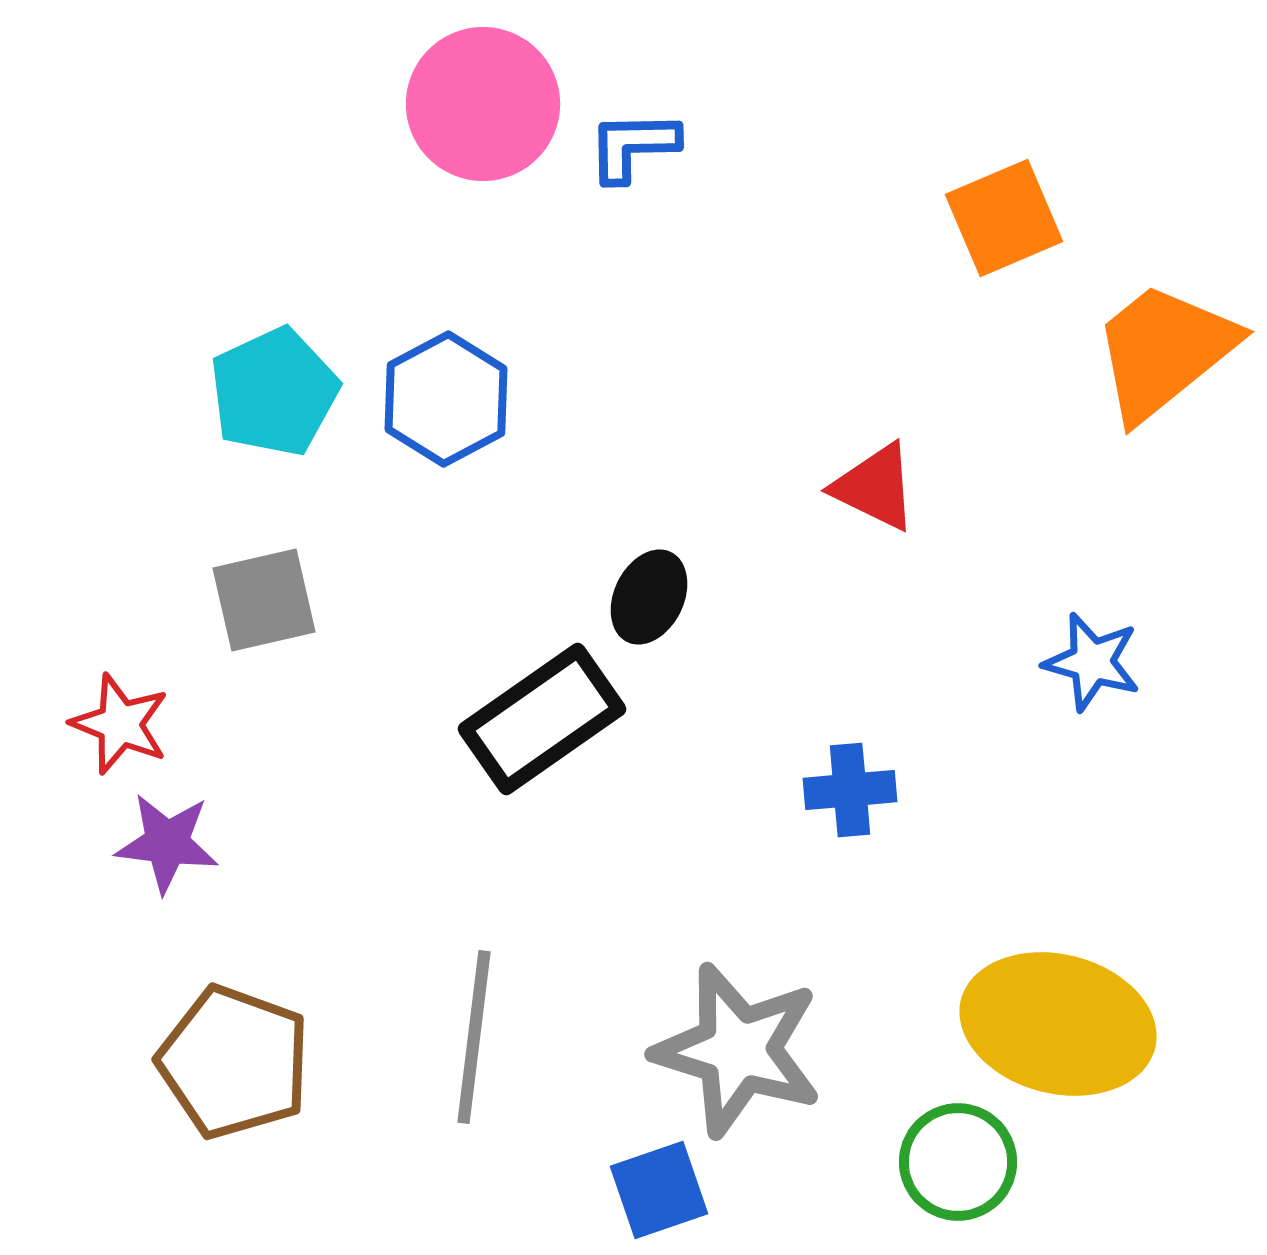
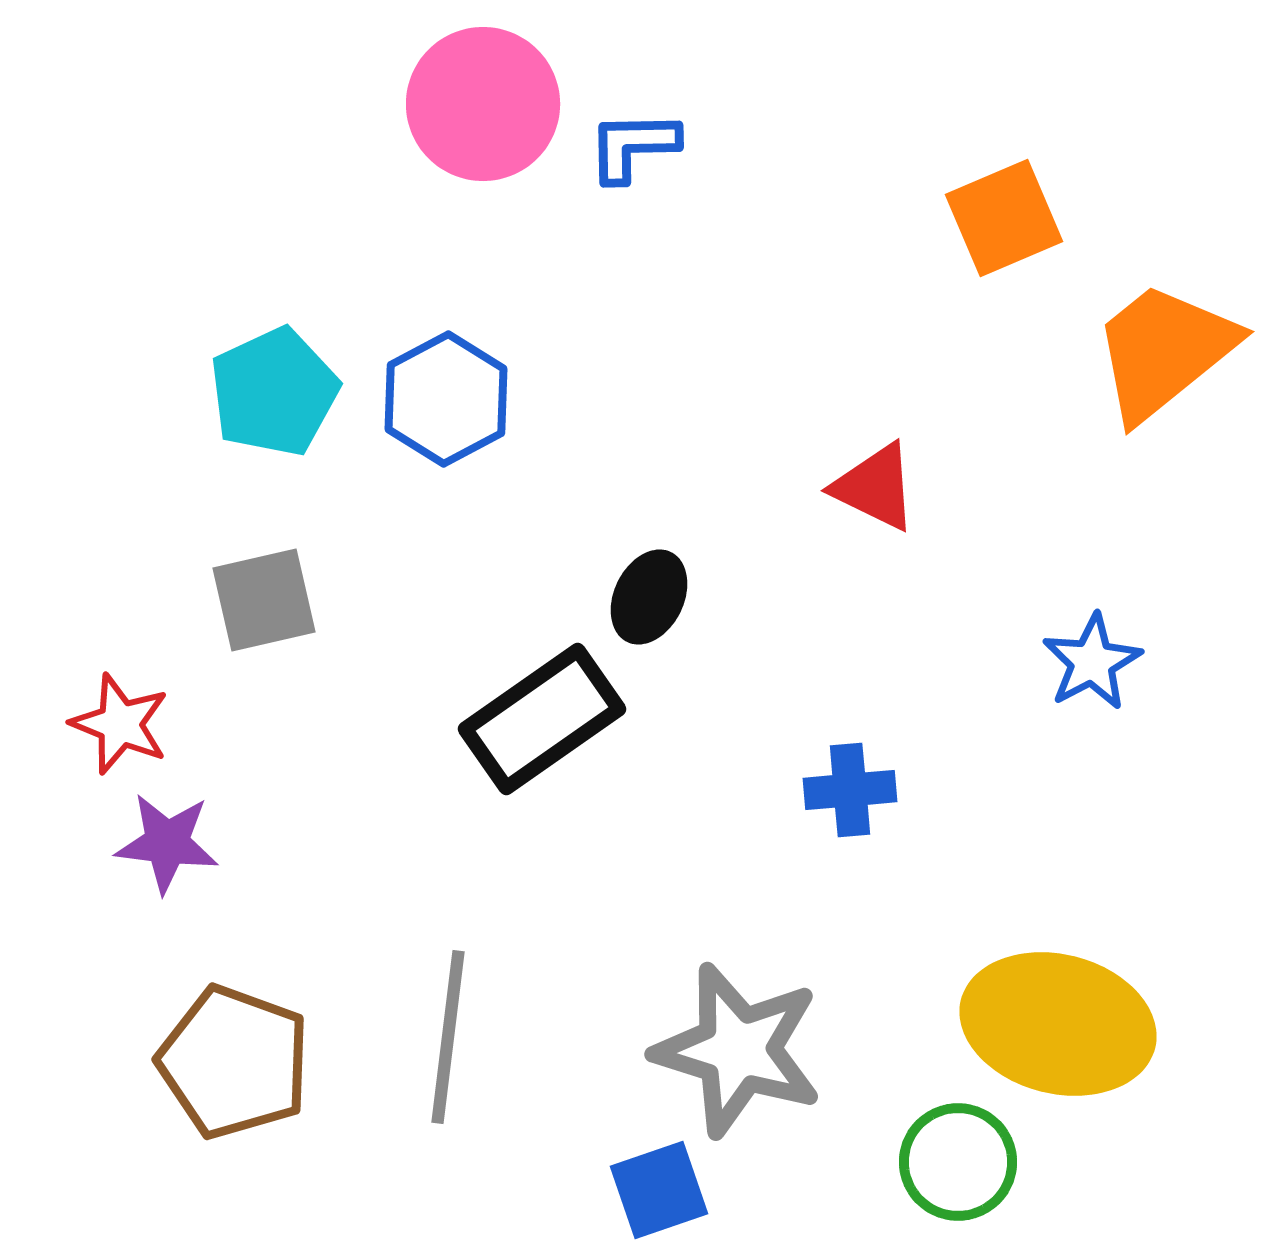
blue star: rotated 28 degrees clockwise
gray line: moved 26 px left
